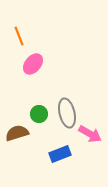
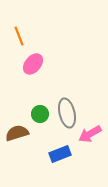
green circle: moved 1 px right
pink arrow: rotated 120 degrees clockwise
